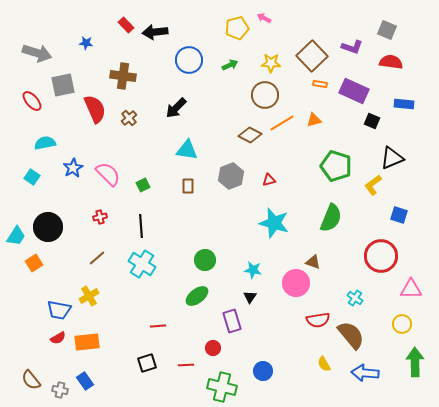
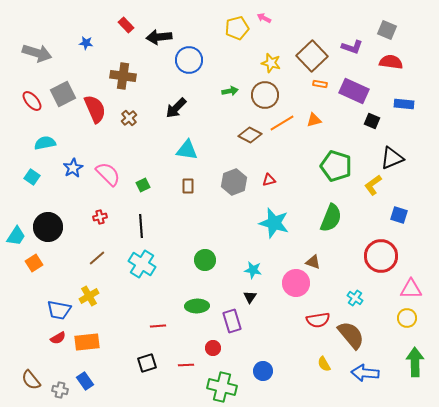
black arrow at (155, 32): moved 4 px right, 5 px down
yellow star at (271, 63): rotated 12 degrees clockwise
green arrow at (230, 65): moved 26 px down; rotated 14 degrees clockwise
gray square at (63, 85): moved 9 px down; rotated 15 degrees counterclockwise
gray hexagon at (231, 176): moved 3 px right, 6 px down
green ellipse at (197, 296): moved 10 px down; rotated 35 degrees clockwise
yellow circle at (402, 324): moved 5 px right, 6 px up
